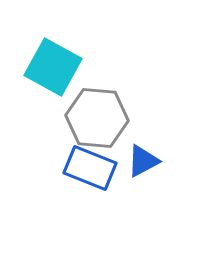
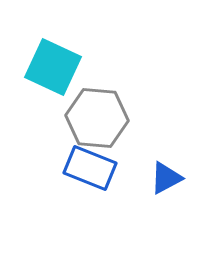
cyan square: rotated 4 degrees counterclockwise
blue triangle: moved 23 px right, 17 px down
